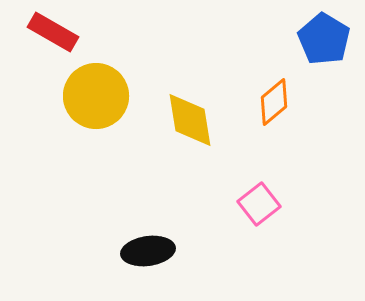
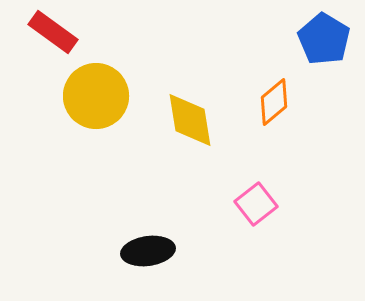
red rectangle: rotated 6 degrees clockwise
pink square: moved 3 px left
